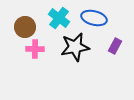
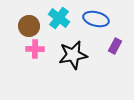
blue ellipse: moved 2 px right, 1 px down
brown circle: moved 4 px right, 1 px up
black star: moved 2 px left, 8 px down
